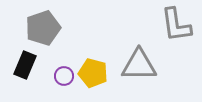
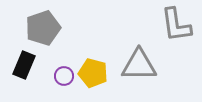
black rectangle: moved 1 px left
